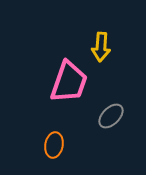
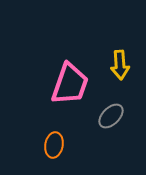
yellow arrow: moved 19 px right, 18 px down; rotated 8 degrees counterclockwise
pink trapezoid: moved 1 px right, 2 px down
